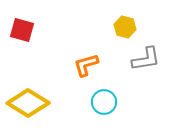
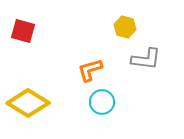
red square: moved 1 px right, 1 px down
gray L-shape: rotated 16 degrees clockwise
orange L-shape: moved 4 px right, 5 px down
cyan circle: moved 2 px left
